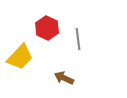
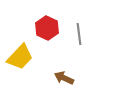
gray line: moved 1 px right, 5 px up
